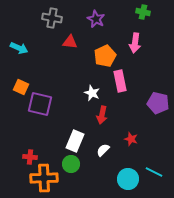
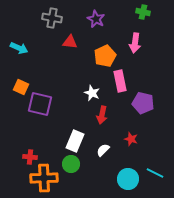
purple pentagon: moved 15 px left
cyan line: moved 1 px right, 1 px down
